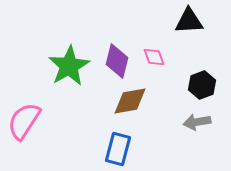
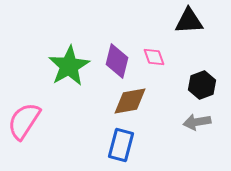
blue rectangle: moved 3 px right, 4 px up
